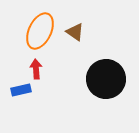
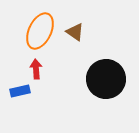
blue rectangle: moved 1 px left, 1 px down
